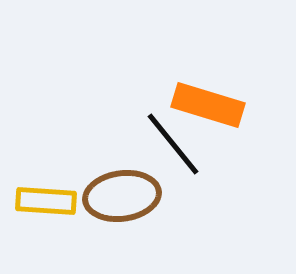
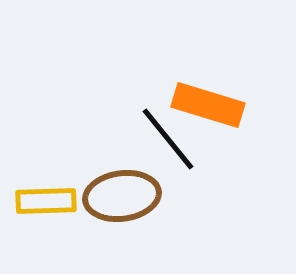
black line: moved 5 px left, 5 px up
yellow rectangle: rotated 6 degrees counterclockwise
